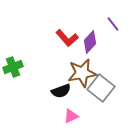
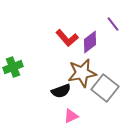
purple diamond: rotated 10 degrees clockwise
gray square: moved 4 px right
